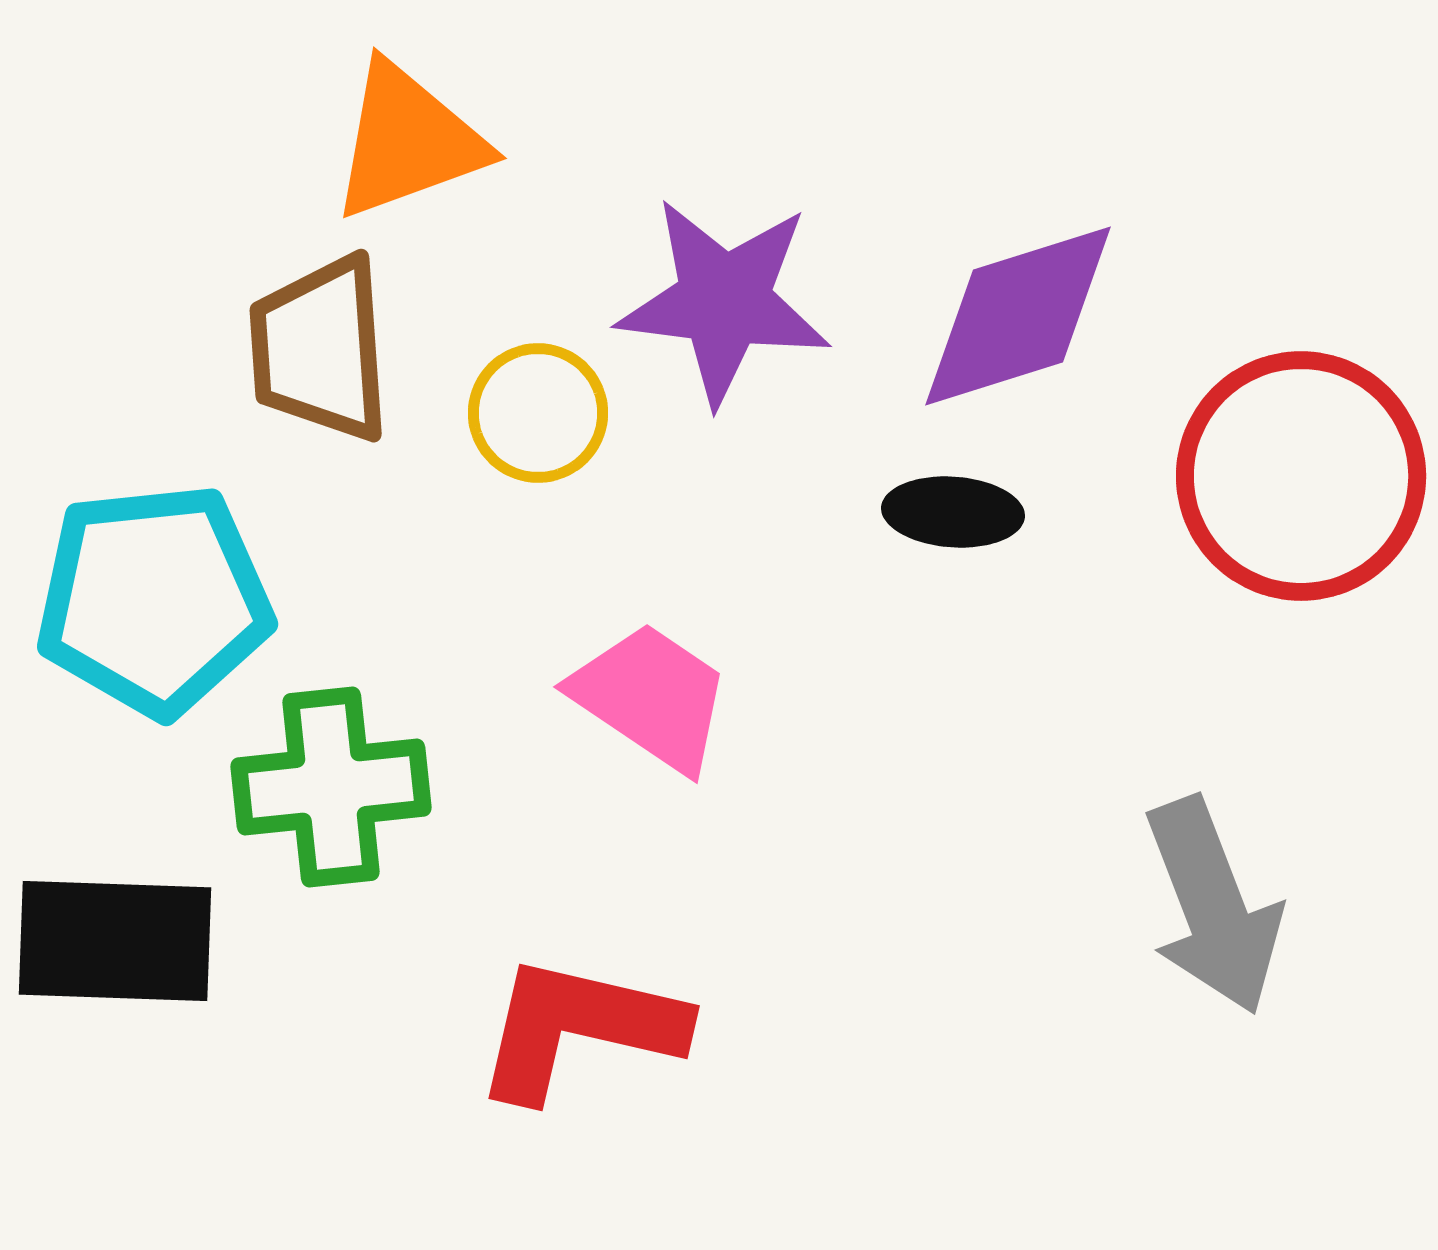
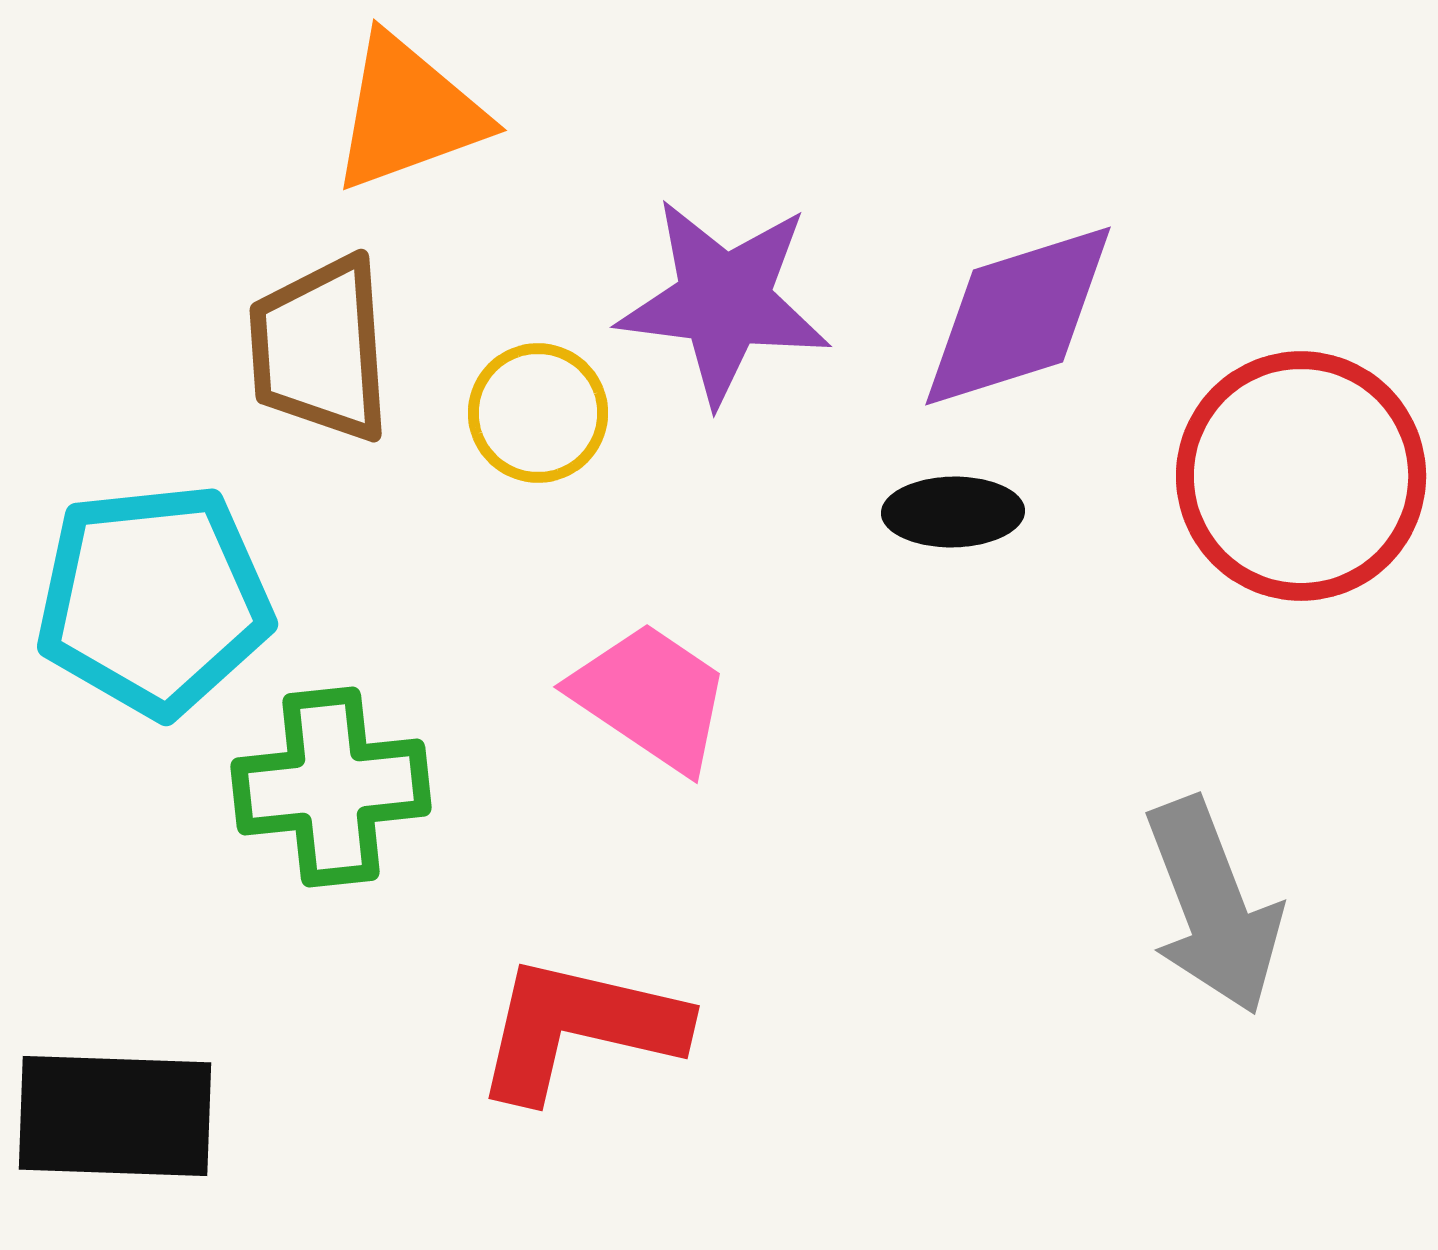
orange triangle: moved 28 px up
black ellipse: rotated 5 degrees counterclockwise
black rectangle: moved 175 px down
